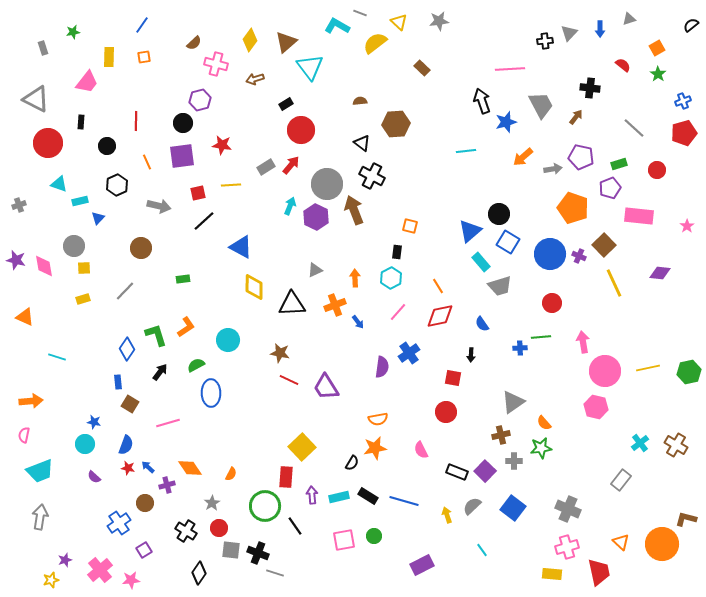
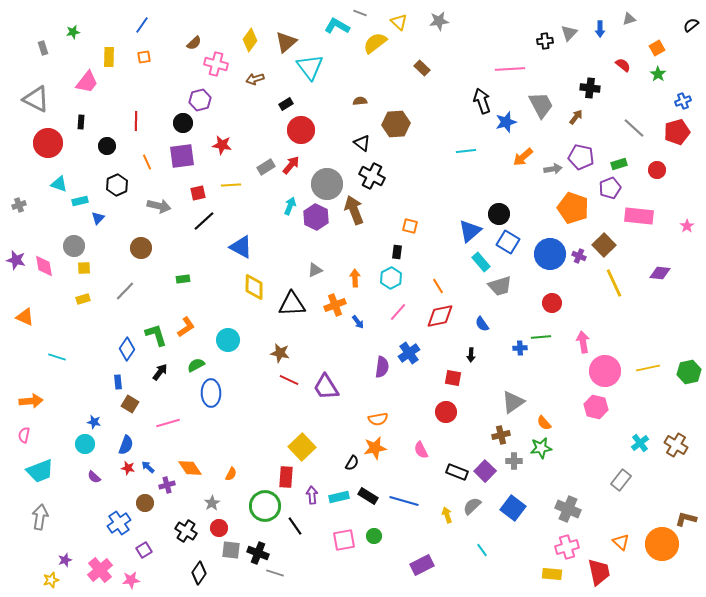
red pentagon at (684, 133): moved 7 px left, 1 px up
